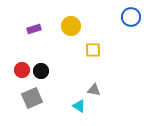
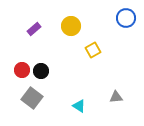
blue circle: moved 5 px left, 1 px down
purple rectangle: rotated 24 degrees counterclockwise
yellow square: rotated 28 degrees counterclockwise
gray triangle: moved 22 px right, 7 px down; rotated 16 degrees counterclockwise
gray square: rotated 30 degrees counterclockwise
